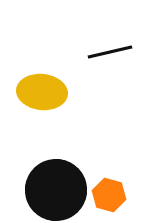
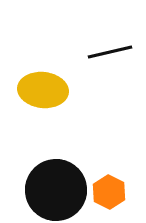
yellow ellipse: moved 1 px right, 2 px up
orange hexagon: moved 3 px up; rotated 12 degrees clockwise
